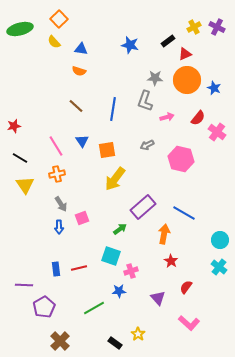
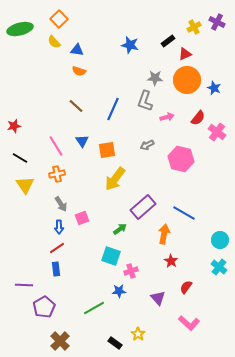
purple cross at (217, 27): moved 5 px up
blue triangle at (81, 49): moved 4 px left, 1 px down
blue line at (113, 109): rotated 15 degrees clockwise
red line at (79, 268): moved 22 px left, 20 px up; rotated 21 degrees counterclockwise
